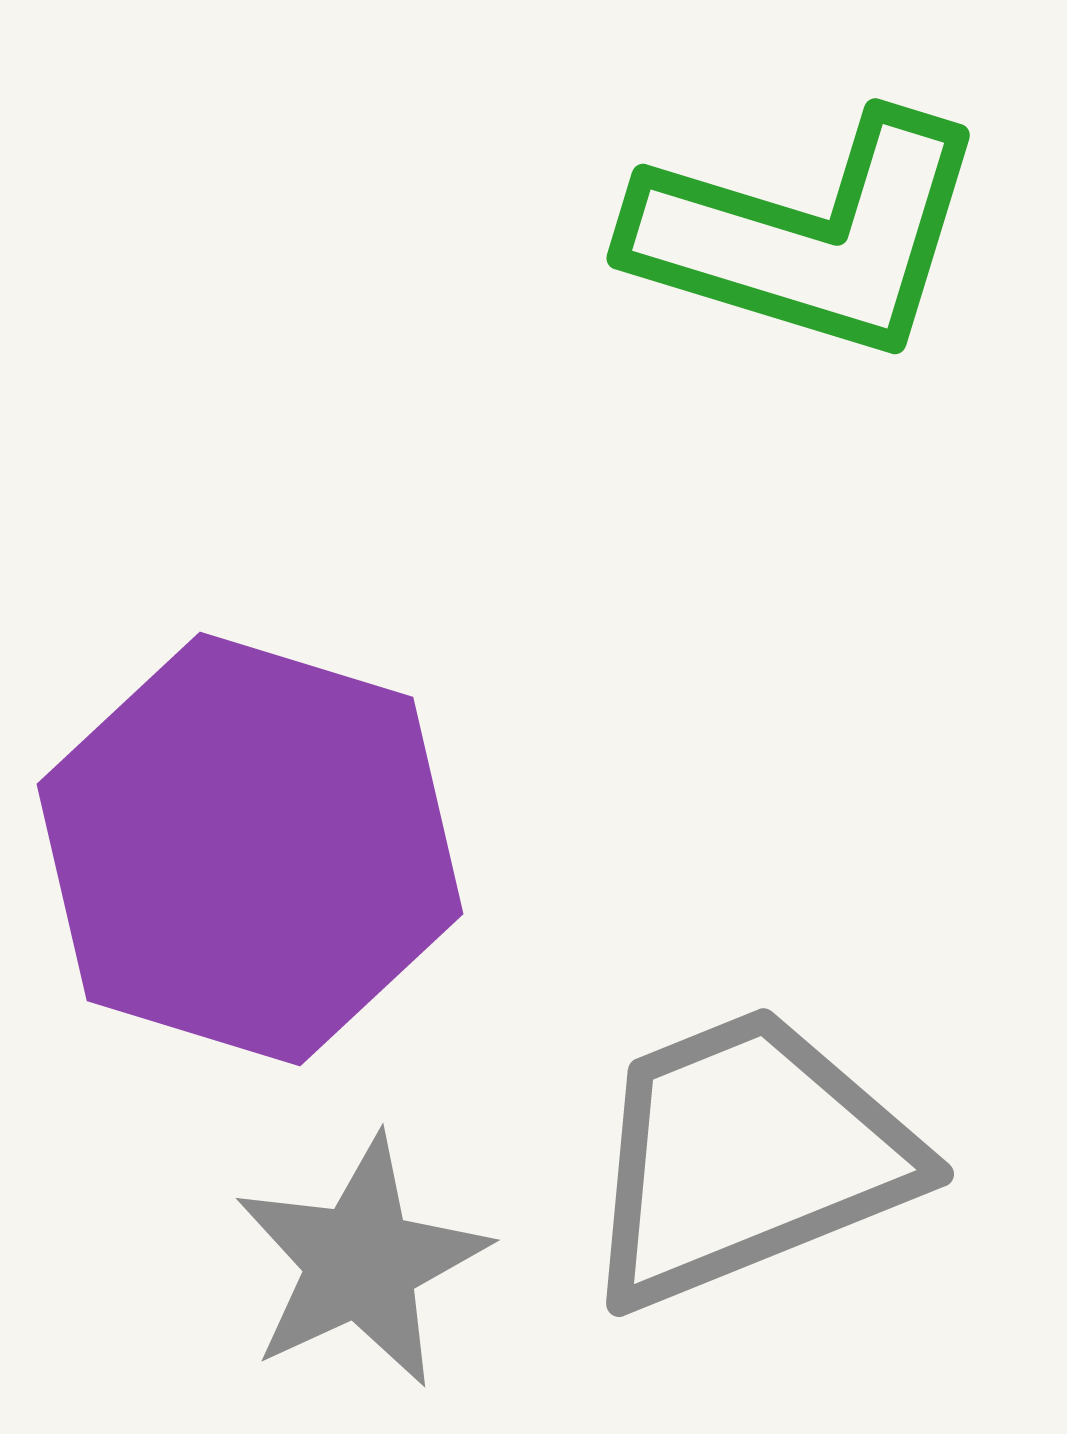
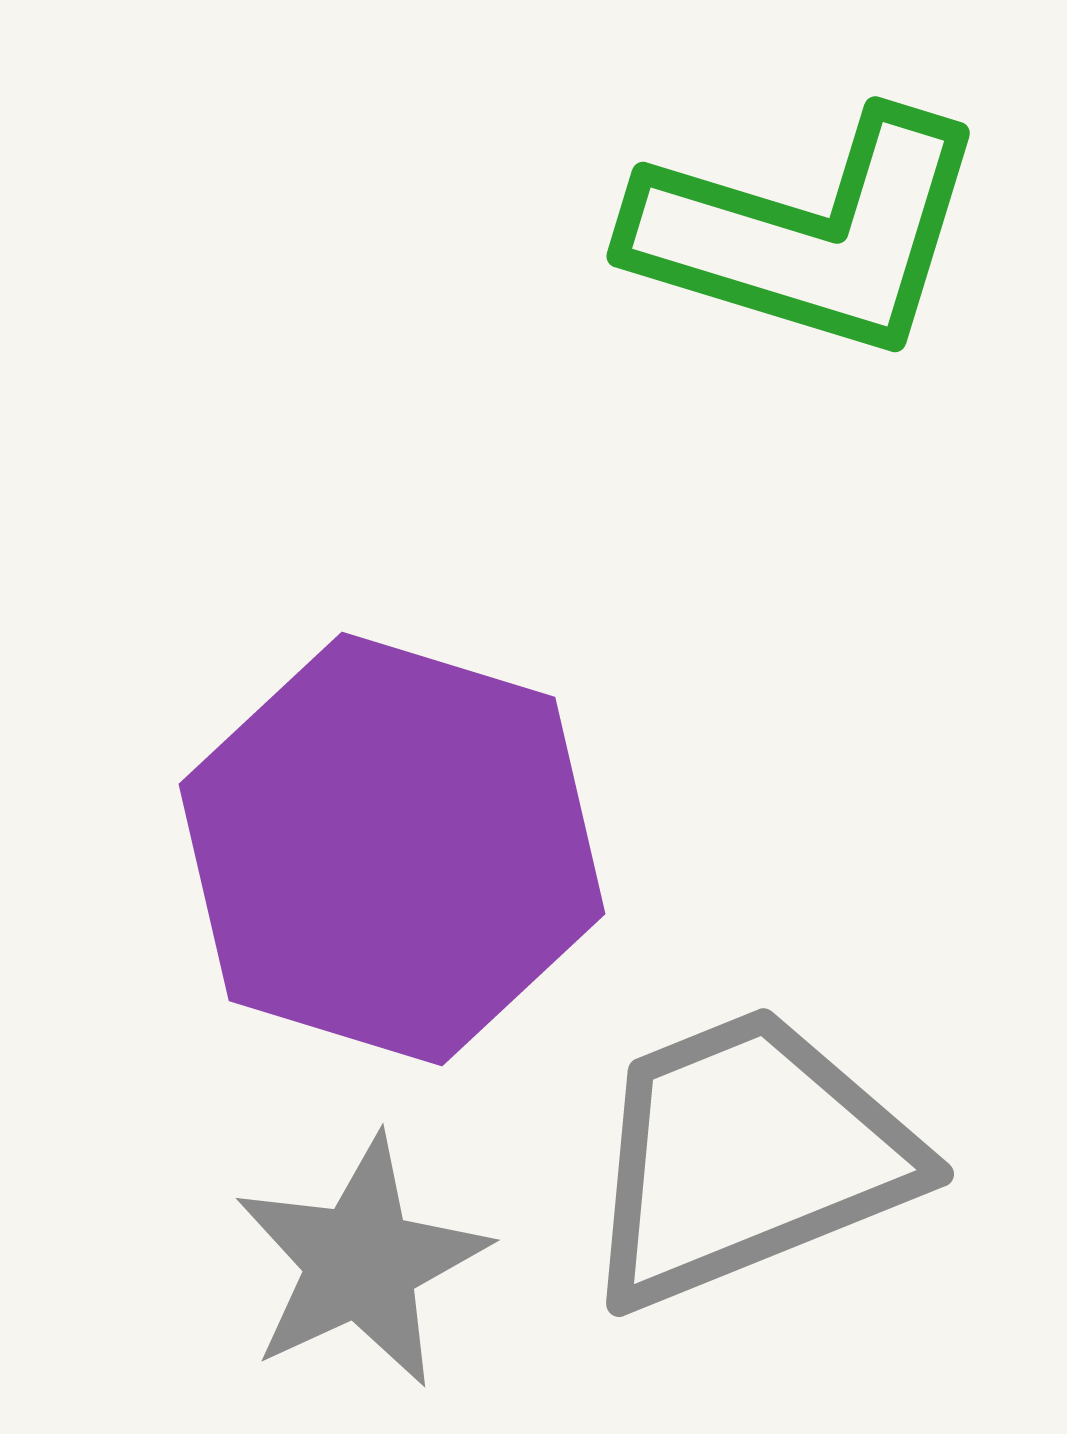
green L-shape: moved 2 px up
purple hexagon: moved 142 px right
